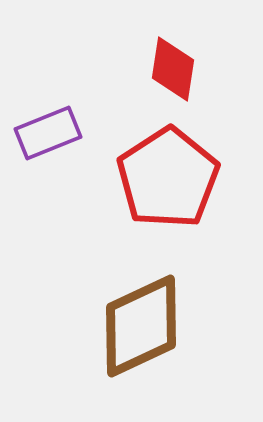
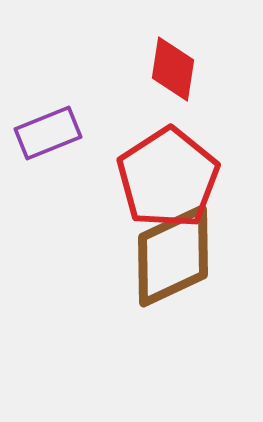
brown diamond: moved 32 px right, 70 px up
